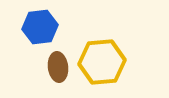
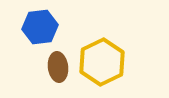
yellow hexagon: rotated 21 degrees counterclockwise
